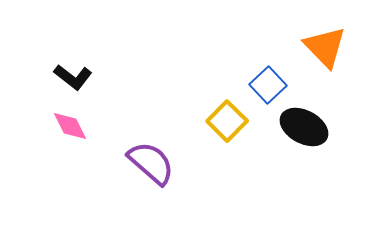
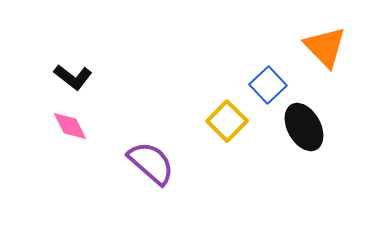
black ellipse: rotated 33 degrees clockwise
